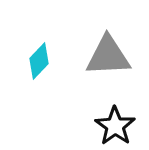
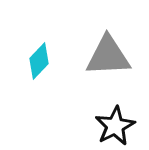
black star: rotated 9 degrees clockwise
